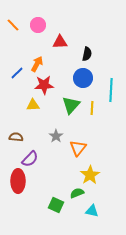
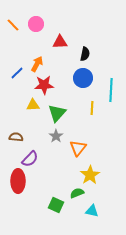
pink circle: moved 2 px left, 1 px up
black semicircle: moved 2 px left
green triangle: moved 14 px left, 8 px down
